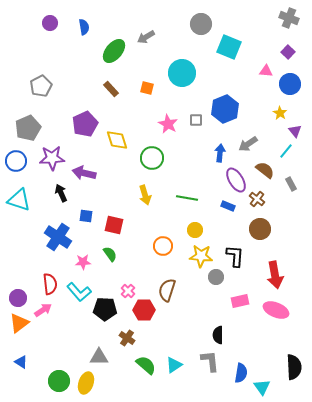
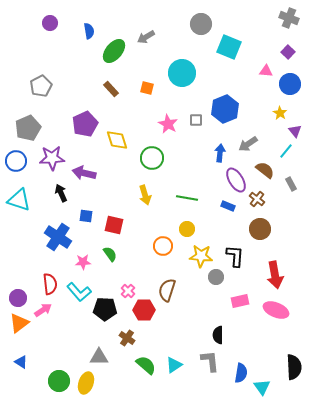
blue semicircle at (84, 27): moved 5 px right, 4 px down
yellow circle at (195, 230): moved 8 px left, 1 px up
